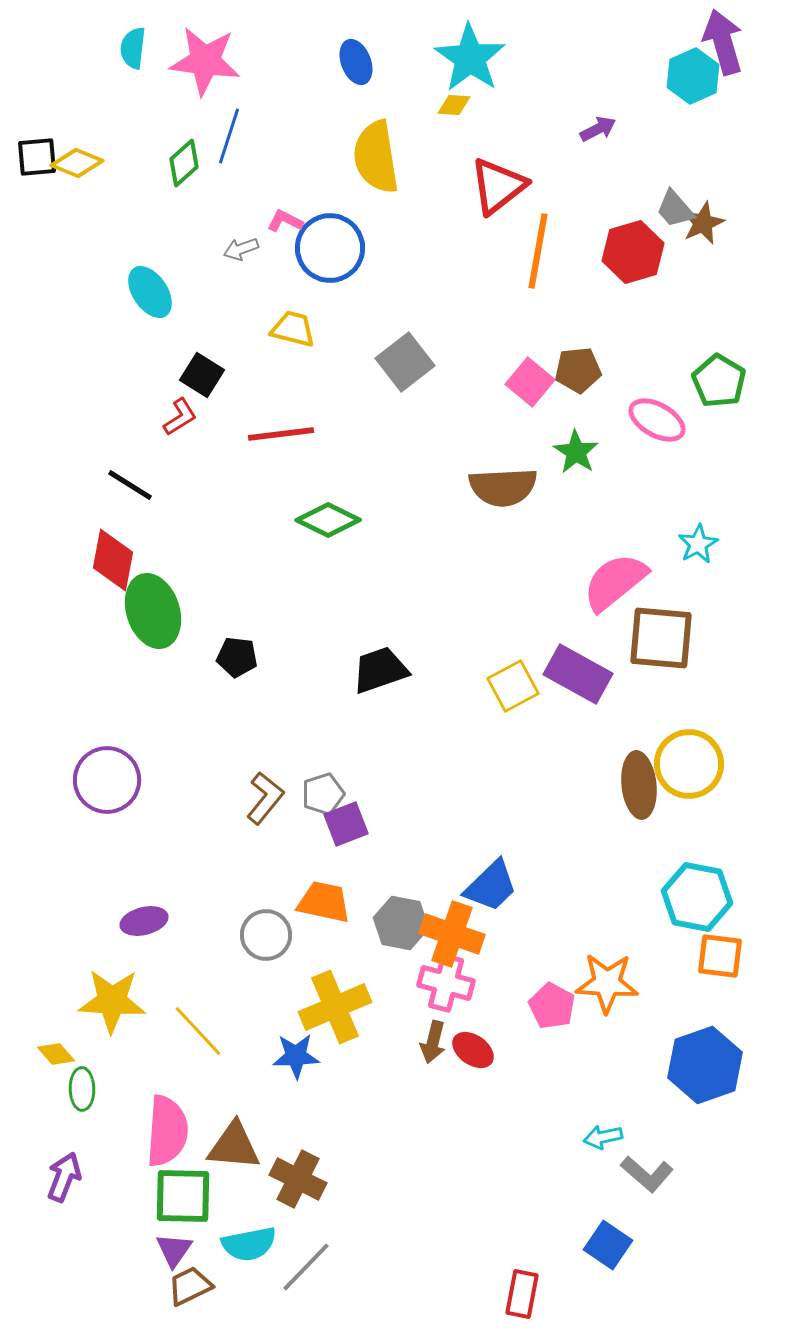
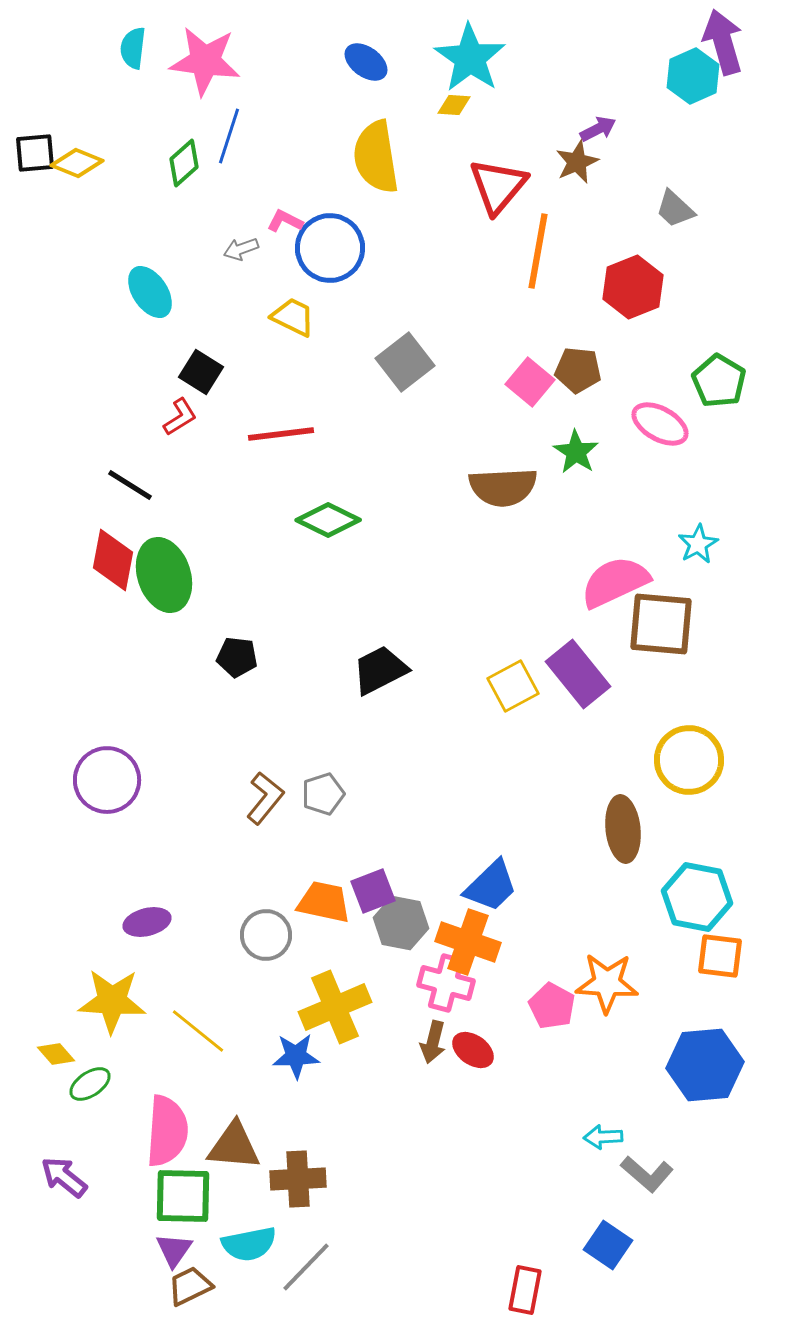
blue ellipse at (356, 62): moved 10 px right; rotated 33 degrees counterclockwise
black square at (37, 157): moved 2 px left, 4 px up
red triangle at (498, 186): rotated 12 degrees counterclockwise
gray trapezoid at (675, 209): rotated 6 degrees counterclockwise
brown star at (703, 223): moved 126 px left, 61 px up
red hexagon at (633, 252): moved 35 px down; rotated 6 degrees counterclockwise
yellow trapezoid at (293, 329): moved 12 px up; rotated 12 degrees clockwise
brown pentagon at (578, 370): rotated 12 degrees clockwise
black square at (202, 375): moved 1 px left, 3 px up
pink ellipse at (657, 420): moved 3 px right, 4 px down
pink semicircle at (615, 582): rotated 14 degrees clockwise
green ellipse at (153, 611): moved 11 px right, 36 px up
brown square at (661, 638): moved 14 px up
black trapezoid at (380, 670): rotated 8 degrees counterclockwise
purple rectangle at (578, 674): rotated 22 degrees clockwise
yellow circle at (689, 764): moved 4 px up
brown ellipse at (639, 785): moved 16 px left, 44 px down
purple square at (346, 824): moved 27 px right, 67 px down
purple ellipse at (144, 921): moved 3 px right, 1 px down
orange cross at (452, 934): moved 16 px right, 8 px down
yellow line at (198, 1031): rotated 8 degrees counterclockwise
blue hexagon at (705, 1065): rotated 14 degrees clockwise
green ellipse at (82, 1089): moved 8 px right, 5 px up; rotated 57 degrees clockwise
cyan arrow at (603, 1137): rotated 9 degrees clockwise
purple arrow at (64, 1177): rotated 72 degrees counterclockwise
brown cross at (298, 1179): rotated 30 degrees counterclockwise
red rectangle at (522, 1294): moved 3 px right, 4 px up
